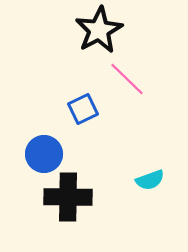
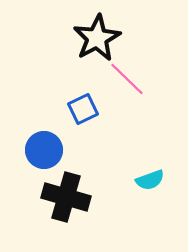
black star: moved 2 px left, 8 px down
blue circle: moved 4 px up
black cross: moved 2 px left; rotated 15 degrees clockwise
